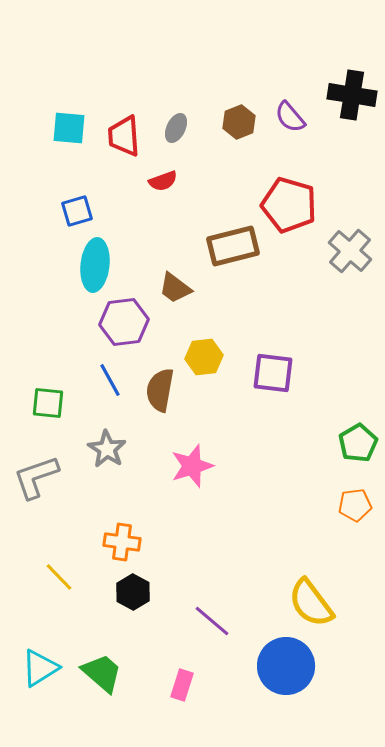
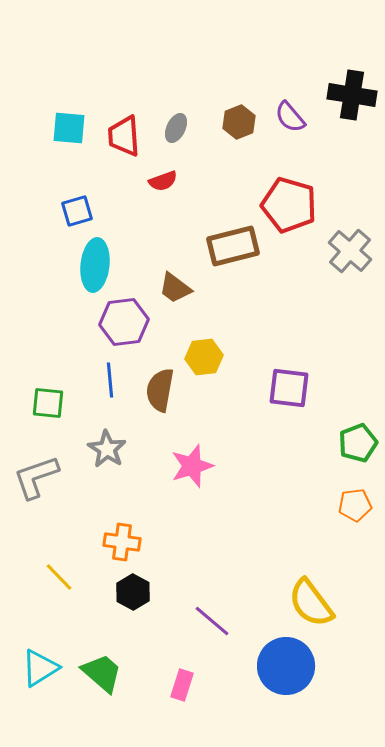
purple square: moved 16 px right, 15 px down
blue line: rotated 24 degrees clockwise
green pentagon: rotated 9 degrees clockwise
